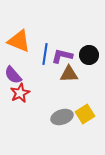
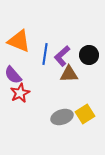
purple L-shape: rotated 55 degrees counterclockwise
